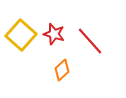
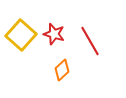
red line: rotated 12 degrees clockwise
